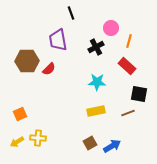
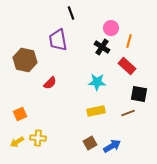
black cross: moved 6 px right; rotated 28 degrees counterclockwise
brown hexagon: moved 2 px left, 1 px up; rotated 15 degrees clockwise
red semicircle: moved 1 px right, 14 px down
